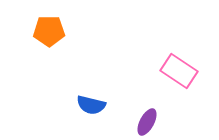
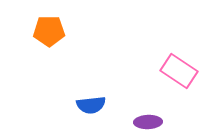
blue semicircle: rotated 20 degrees counterclockwise
purple ellipse: moved 1 px right; rotated 60 degrees clockwise
